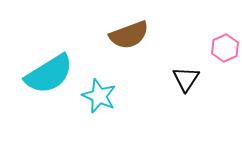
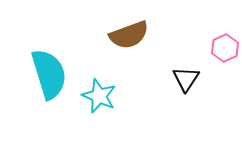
cyan semicircle: rotated 75 degrees counterclockwise
